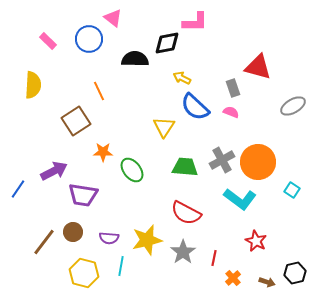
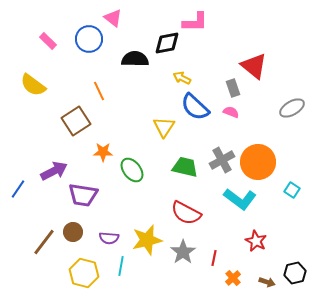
red triangle: moved 4 px left, 1 px up; rotated 24 degrees clockwise
yellow semicircle: rotated 124 degrees clockwise
gray ellipse: moved 1 px left, 2 px down
green trapezoid: rotated 8 degrees clockwise
